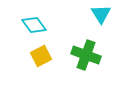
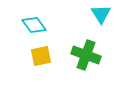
yellow square: rotated 15 degrees clockwise
